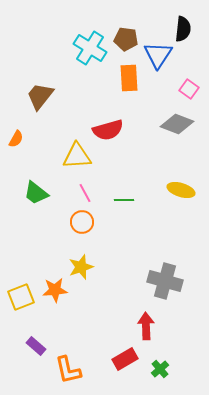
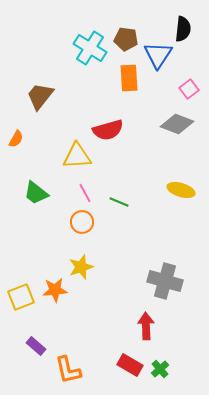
pink square: rotated 18 degrees clockwise
green line: moved 5 px left, 2 px down; rotated 24 degrees clockwise
red rectangle: moved 5 px right, 6 px down; rotated 60 degrees clockwise
